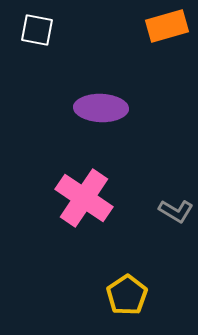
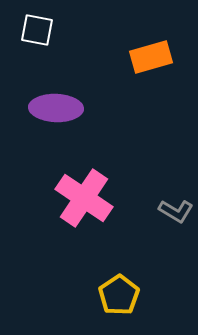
orange rectangle: moved 16 px left, 31 px down
purple ellipse: moved 45 px left
yellow pentagon: moved 8 px left
